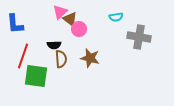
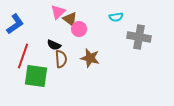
pink triangle: moved 2 px left
blue L-shape: rotated 120 degrees counterclockwise
black semicircle: rotated 24 degrees clockwise
